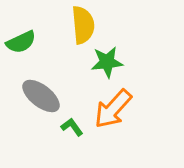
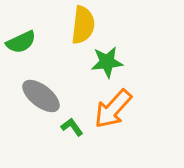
yellow semicircle: rotated 12 degrees clockwise
